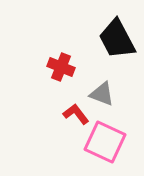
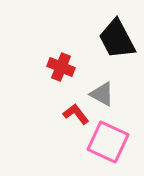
gray triangle: rotated 8 degrees clockwise
pink square: moved 3 px right
